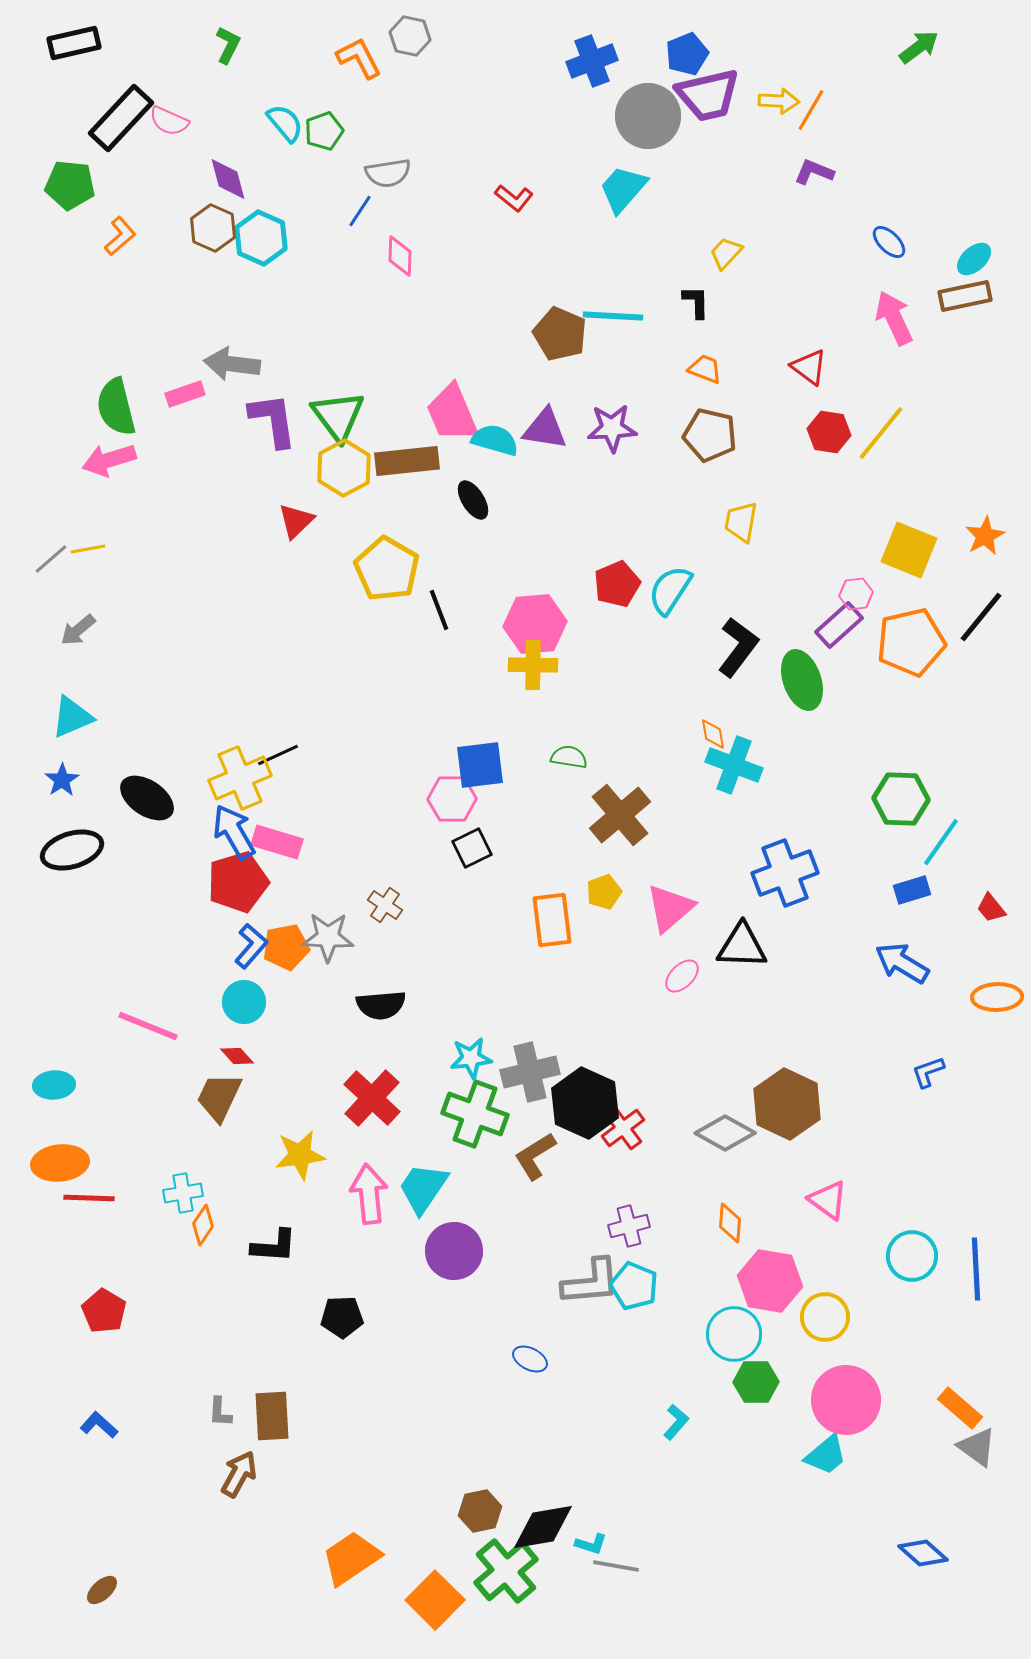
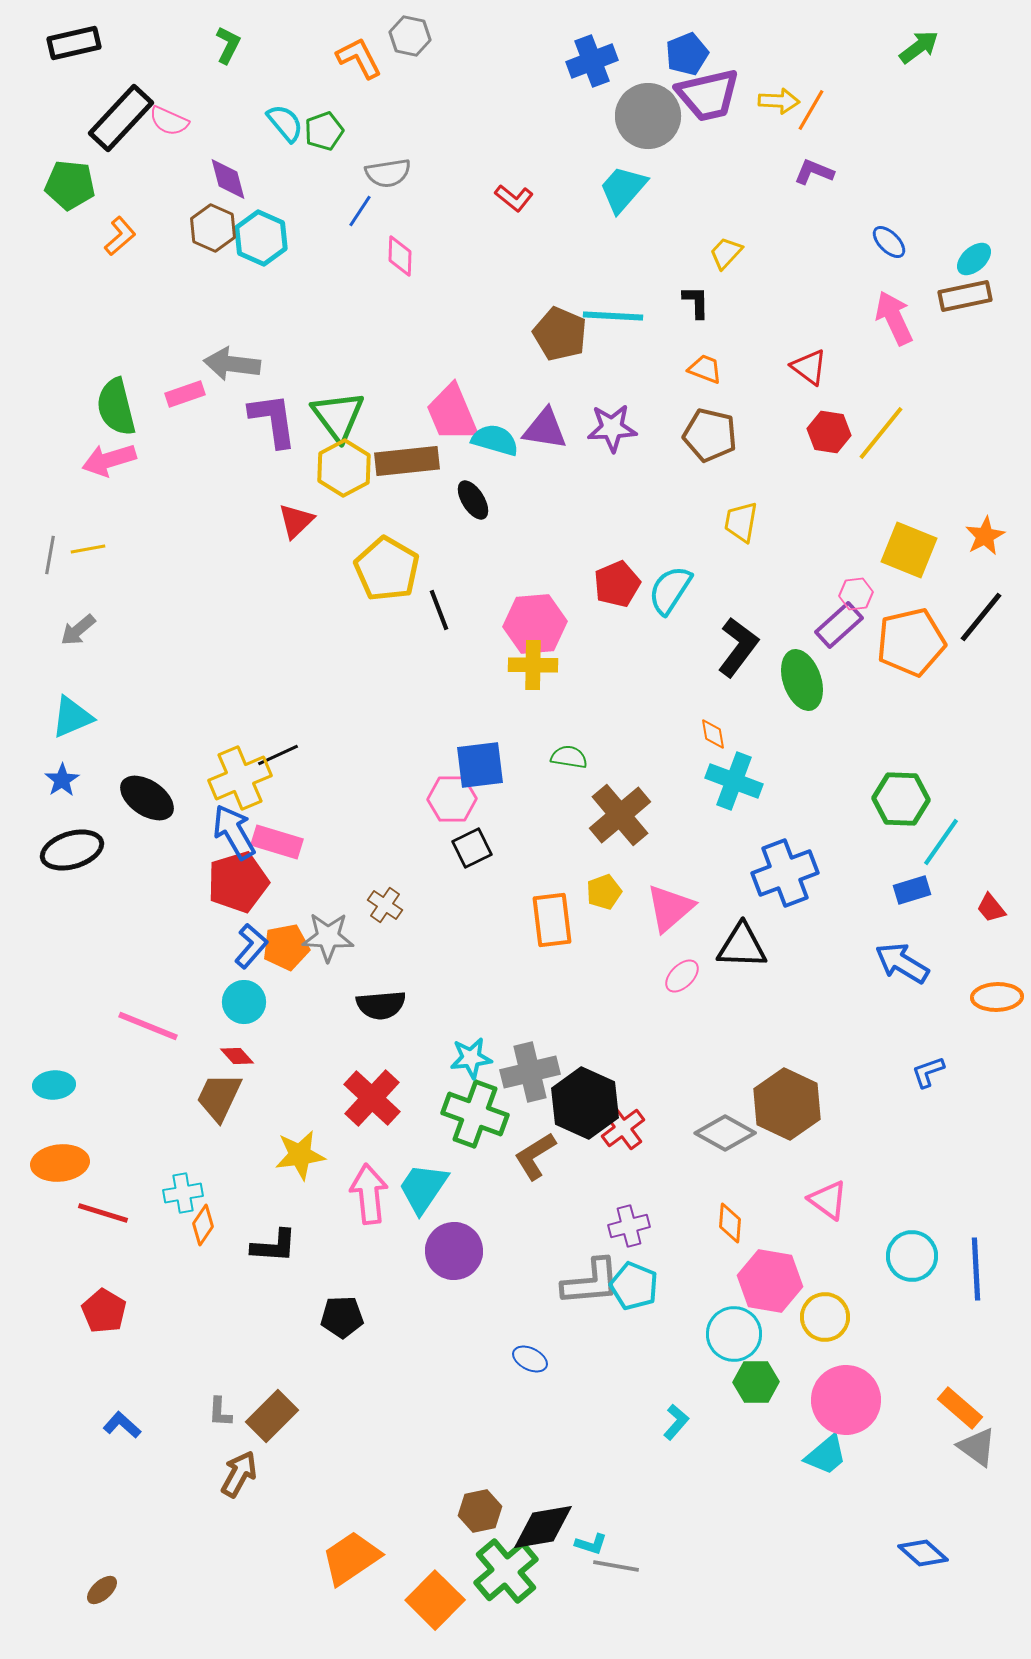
gray line at (51, 559): moved 1 px left, 4 px up; rotated 39 degrees counterclockwise
cyan cross at (734, 765): moved 16 px down
red line at (89, 1198): moved 14 px right, 15 px down; rotated 15 degrees clockwise
brown rectangle at (272, 1416): rotated 48 degrees clockwise
blue L-shape at (99, 1425): moved 23 px right
